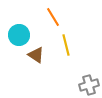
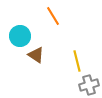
orange line: moved 1 px up
cyan circle: moved 1 px right, 1 px down
yellow line: moved 11 px right, 16 px down
